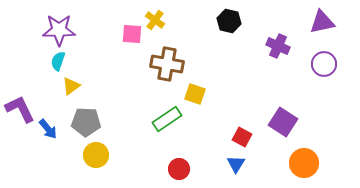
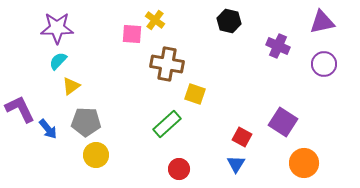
purple star: moved 2 px left, 2 px up
cyan semicircle: rotated 24 degrees clockwise
green rectangle: moved 5 px down; rotated 8 degrees counterclockwise
